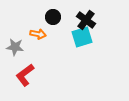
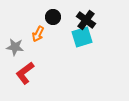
orange arrow: rotated 105 degrees clockwise
red L-shape: moved 2 px up
